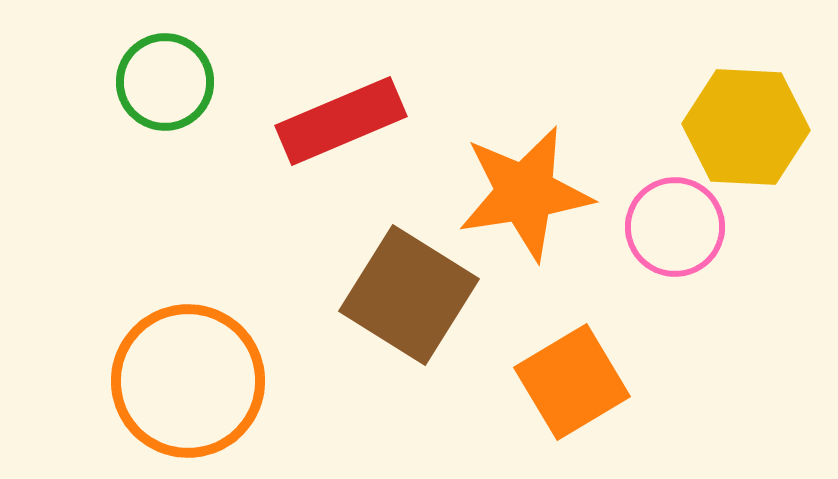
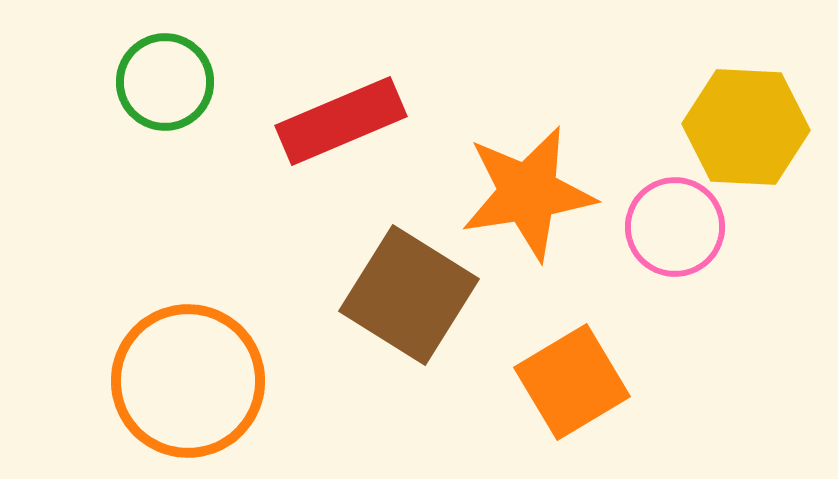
orange star: moved 3 px right
